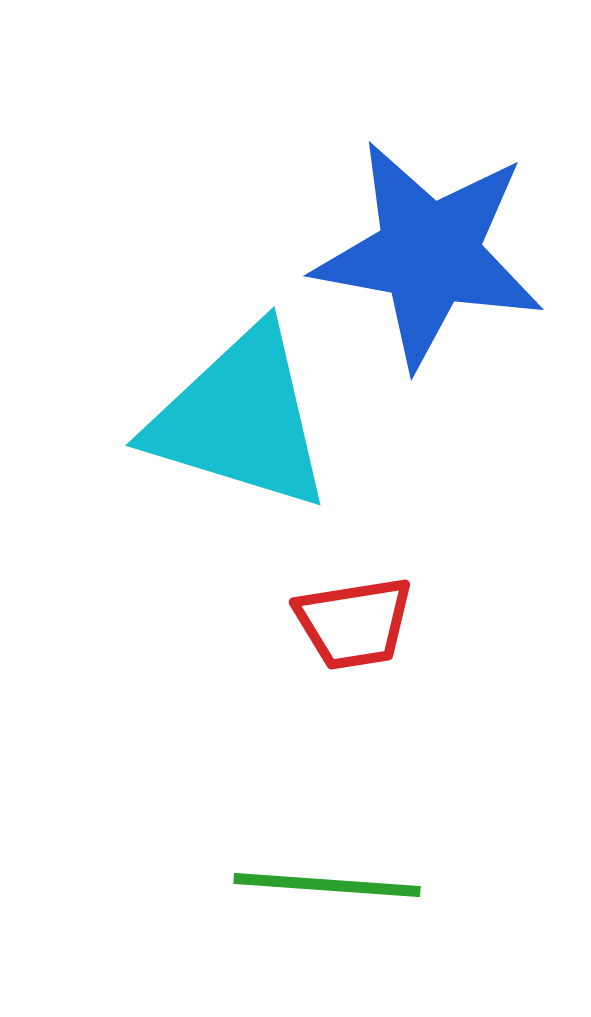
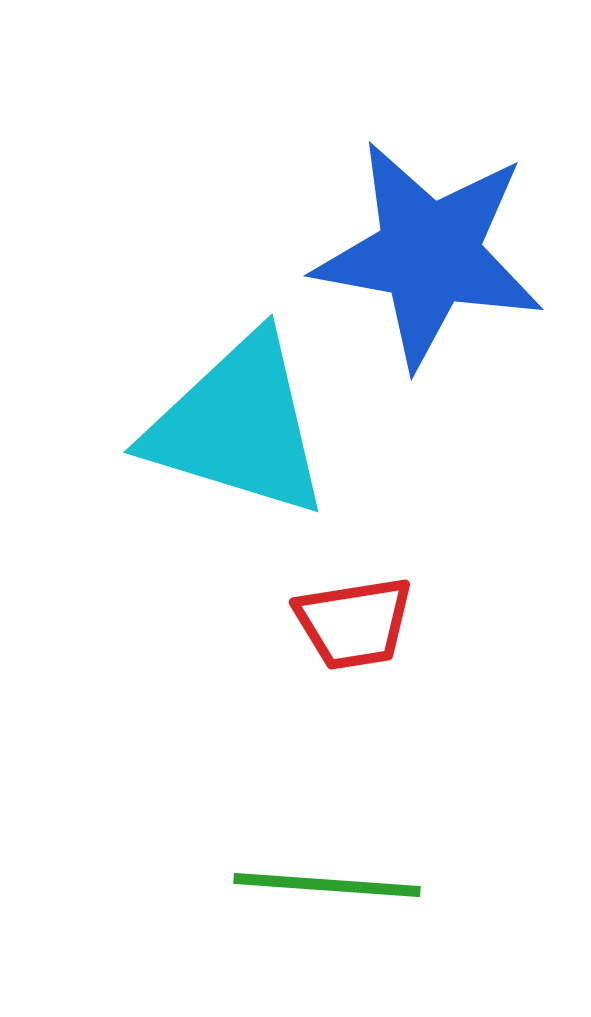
cyan triangle: moved 2 px left, 7 px down
